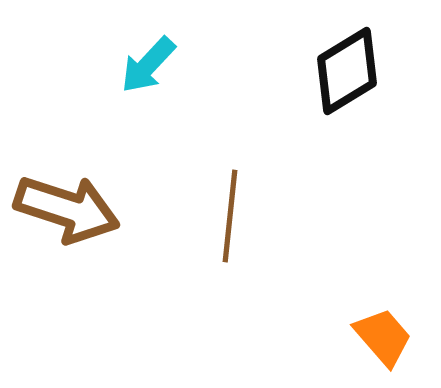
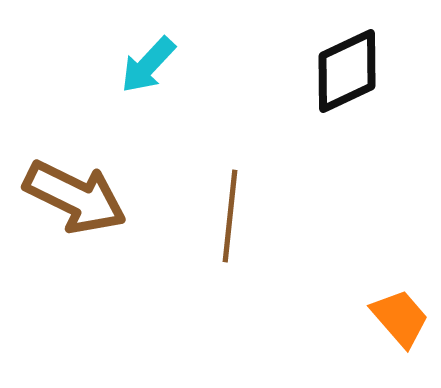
black diamond: rotated 6 degrees clockwise
brown arrow: moved 8 px right, 12 px up; rotated 8 degrees clockwise
orange trapezoid: moved 17 px right, 19 px up
